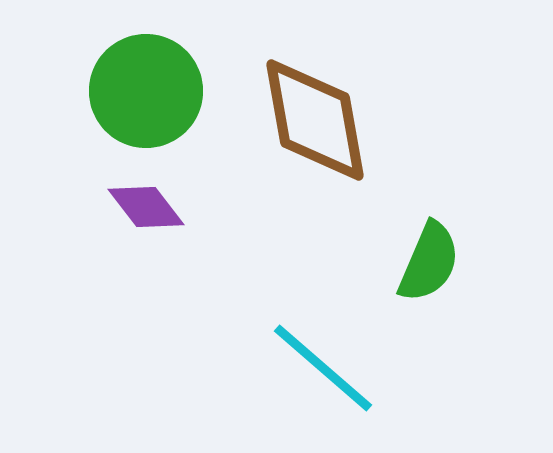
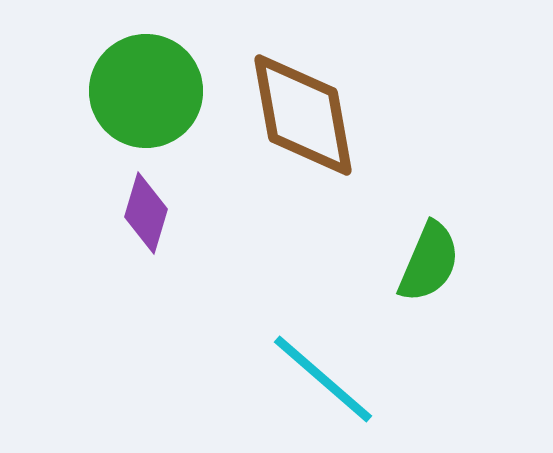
brown diamond: moved 12 px left, 5 px up
purple diamond: moved 6 px down; rotated 54 degrees clockwise
cyan line: moved 11 px down
